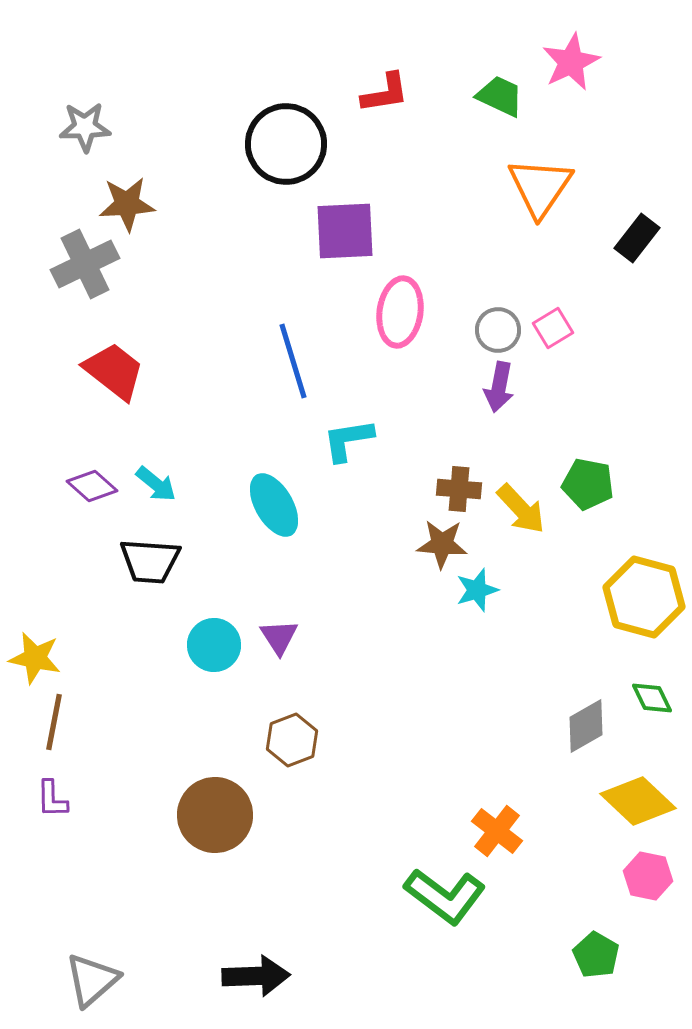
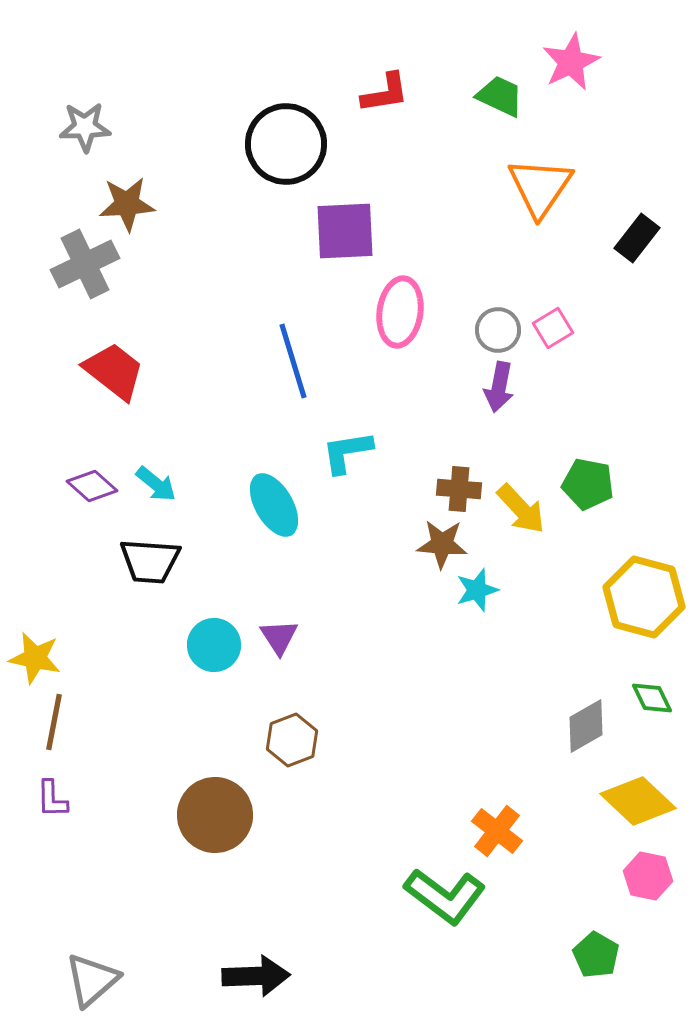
cyan L-shape at (348, 440): moved 1 px left, 12 px down
